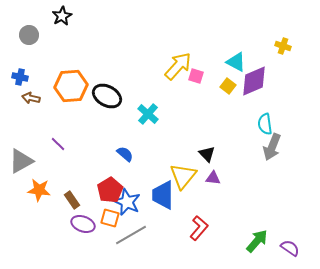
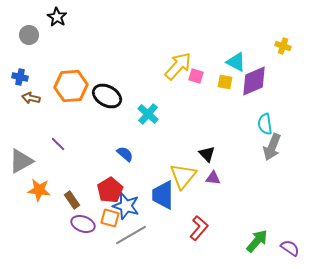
black star: moved 5 px left, 1 px down; rotated 12 degrees counterclockwise
yellow square: moved 3 px left, 4 px up; rotated 28 degrees counterclockwise
blue star: moved 1 px left, 4 px down; rotated 8 degrees counterclockwise
